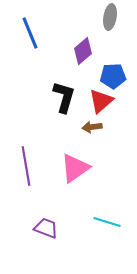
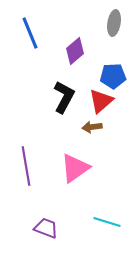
gray ellipse: moved 4 px right, 6 px down
purple diamond: moved 8 px left
black L-shape: rotated 12 degrees clockwise
